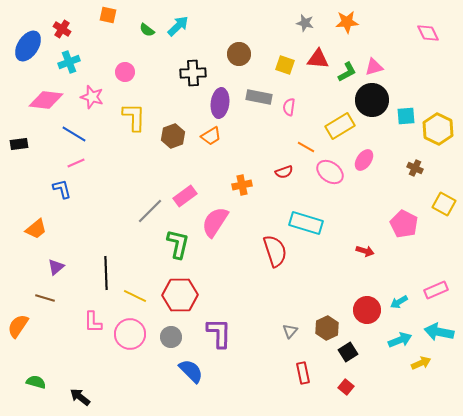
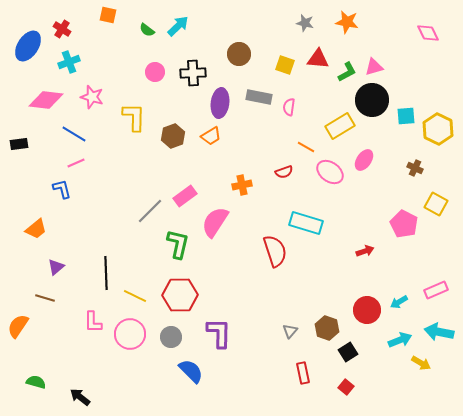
orange star at (347, 22): rotated 15 degrees clockwise
pink circle at (125, 72): moved 30 px right
yellow square at (444, 204): moved 8 px left
red arrow at (365, 251): rotated 36 degrees counterclockwise
brown hexagon at (327, 328): rotated 15 degrees counterclockwise
yellow arrow at (421, 363): rotated 54 degrees clockwise
